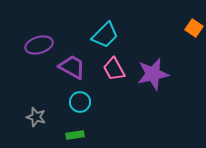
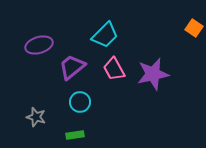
purple trapezoid: rotated 68 degrees counterclockwise
